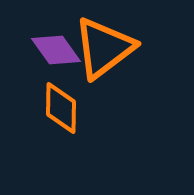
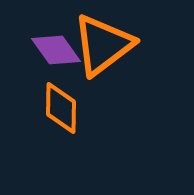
orange triangle: moved 1 px left, 3 px up
